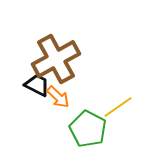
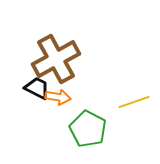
black trapezoid: moved 3 px down
orange arrow: rotated 35 degrees counterclockwise
yellow line: moved 16 px right, 5 px up; rotated 16 degrees clockwise
